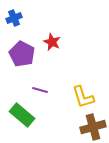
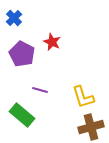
blue cross: rotated 21 degrees counterclockwise
brown cross: moved 2 px left
